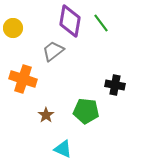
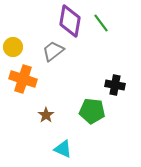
yellow circle: moved 19 px down
green pentagon: moved 6 px right
